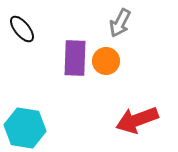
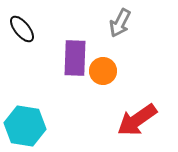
orange circle: moved 3 px left, 10 px down
red arrow: rotated 15 degrees counterclockwise
cyan hexagon: moved 2 px up
